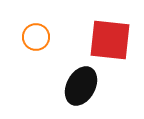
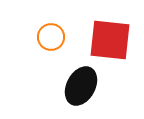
orange circle: moved 15 px right
